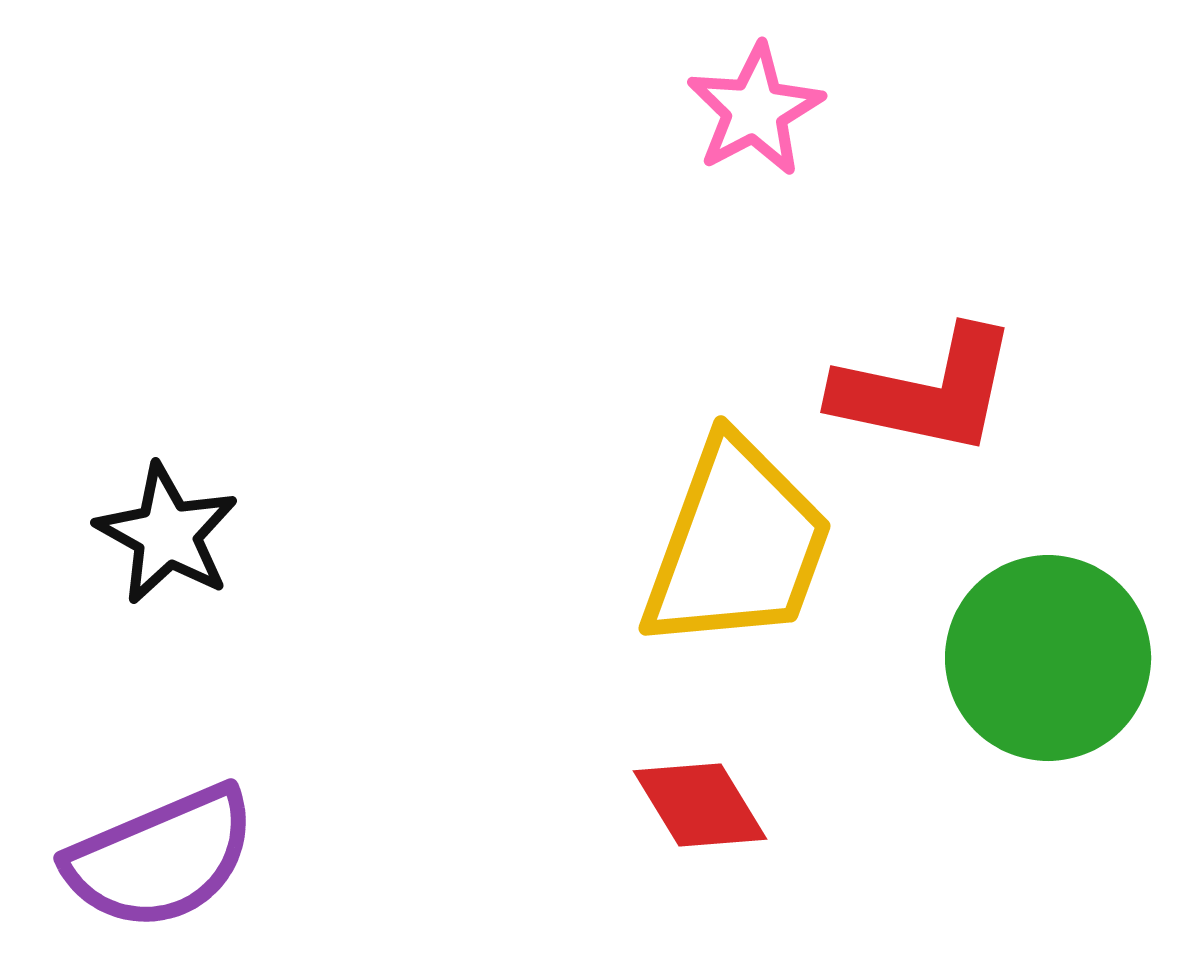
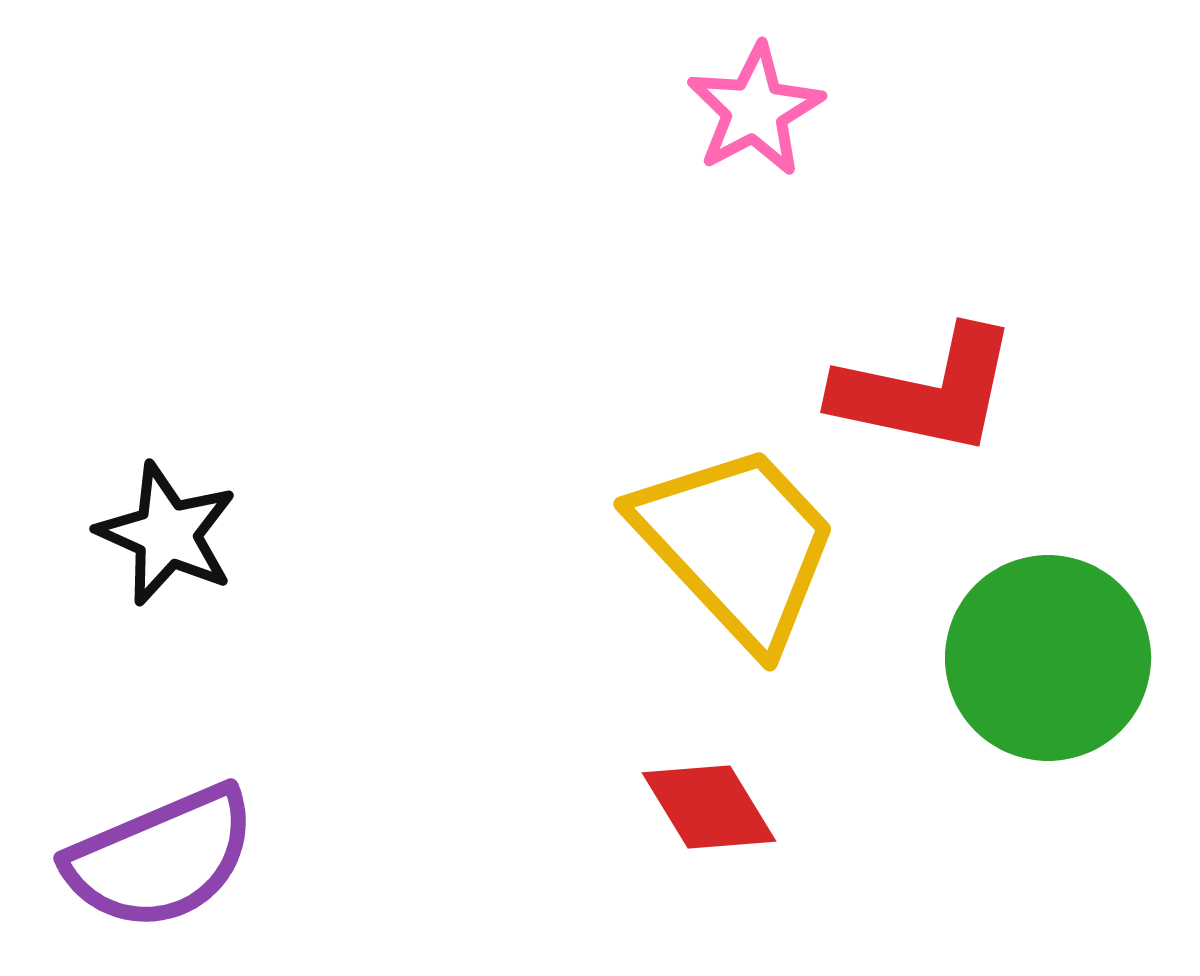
black star: rotated 5 degrees counterclockwise
yellow trapezoid: rotated 63 degrees counterclockwise
red diamond: moved 9 px right, 2 px down
